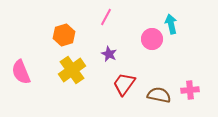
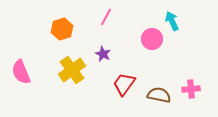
cyan arrow: moved 1 px right, 3 px up; rotated 12 degrees counterclockwise
orange hexagon: moved 2 px left, 6 px up
purple star: moved 6 px left
pink cross: moved 1 px right, 1 px up
